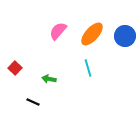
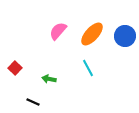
cyan line: rotated 12 degrees counterclockwise
